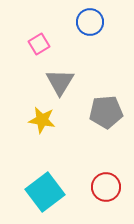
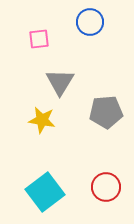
pink square: moved 5 px up; rotated 25 degrees clockwise
